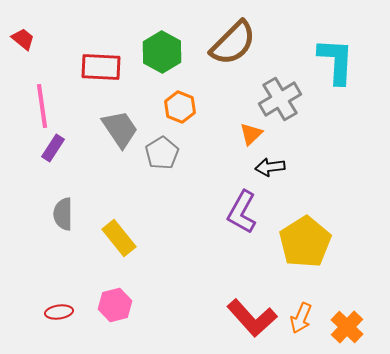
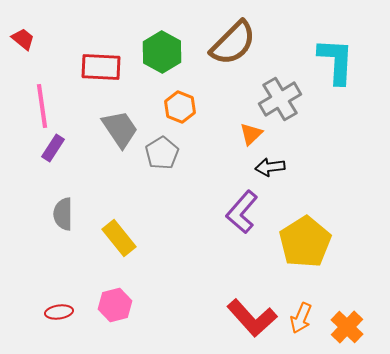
purple L-shape: rotated 12 degrees clockwise
